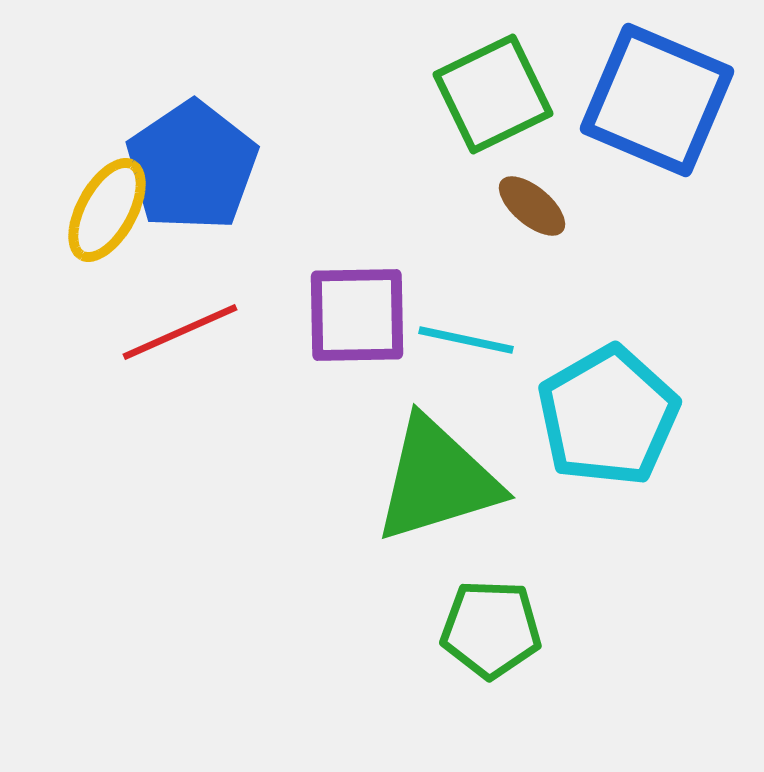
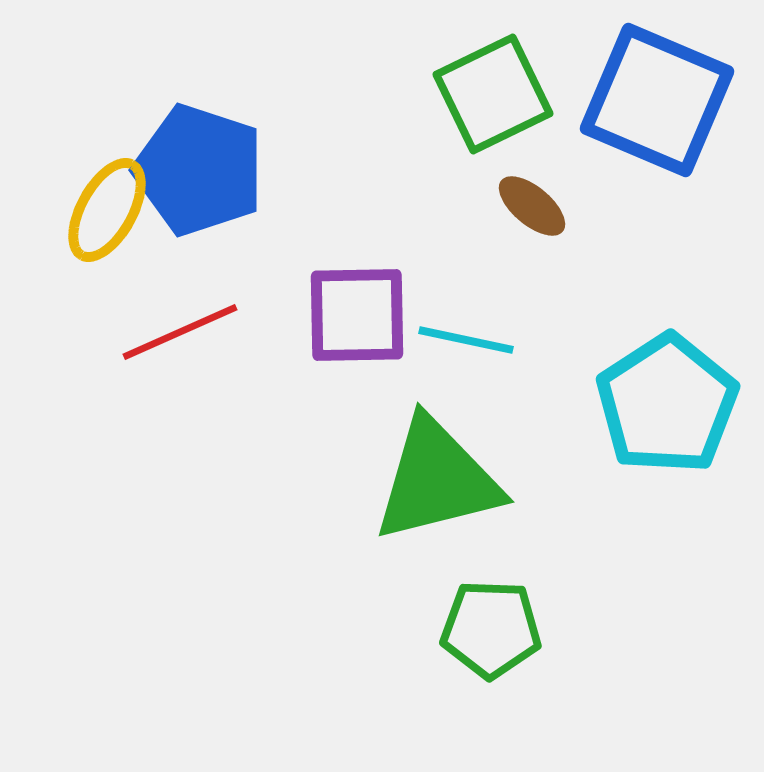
blue pentagon: moved 7 px right, 4 px down; rotated 20 degrees counterclockwise
cyan pentagon: moved 59 px right, 12 px up; rotated 3 degrees counterclockwise
green triangle: rotated 3 degrees clockwise
